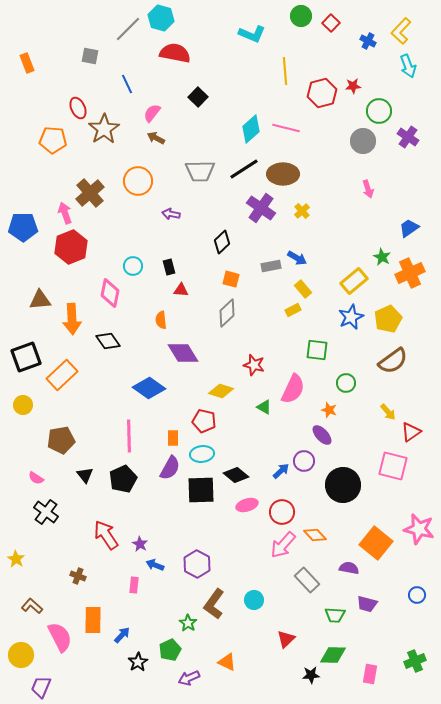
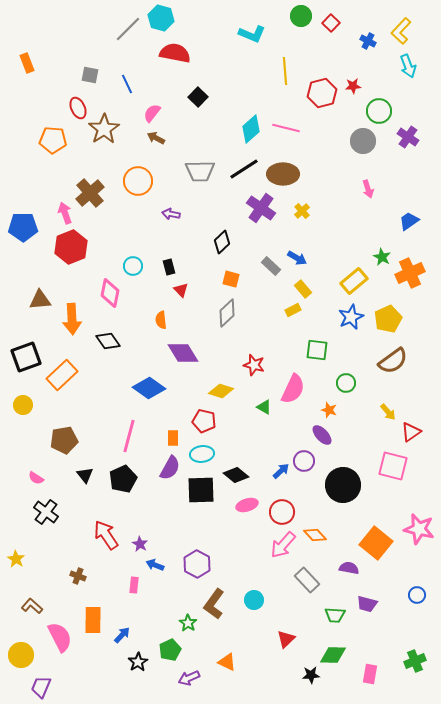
gray square at (90, 56): moved 19 px down
blue trapezoid at (409, 228): moved 7 px up
gray rectangle at (271, 266): rotated 54 degrees clockwise
red triangle at (181, 290): rotated 42 degrees clockwise
pink line at (129, 436): rotated 16 degrees clockwise
brown pentagon at (61, 440): moved 3 px right
